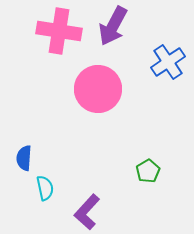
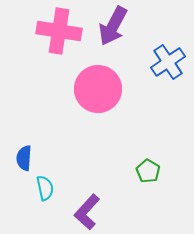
green pentagon: rotated 10 degrees counterclockwise
